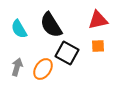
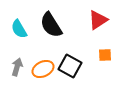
red triangle: rotated 20 degrees counterclockwise
orange square: moved 7 px right, 9 px down
black square: moved 3 px right, 13 px down
orange ellipse: rotated 30 degrees clockwise
